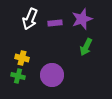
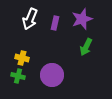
purple rectangle: rotated 72 degrees counterclockwise
